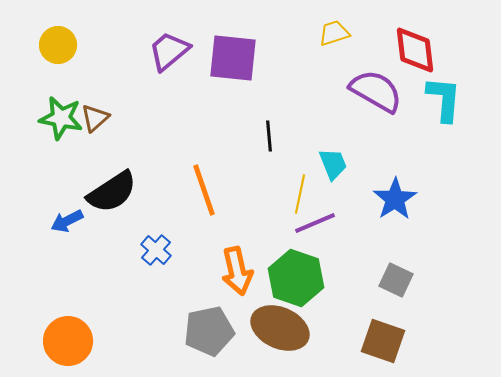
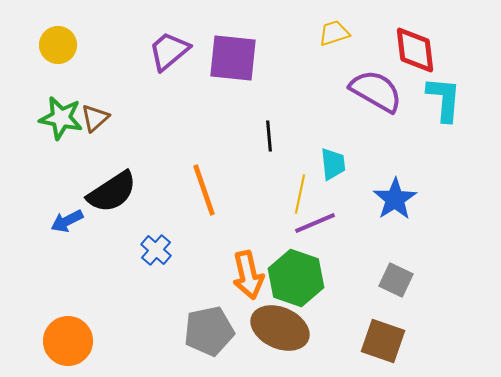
cyan trapezoid: rotated 16 degrees clockwise
orange arrow: moved 11 px right, 4 px down
